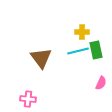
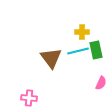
brown triangle: moved 10 px right
pink cross: moved 1 px right, 1 px up
